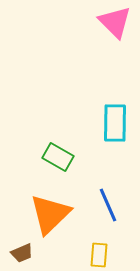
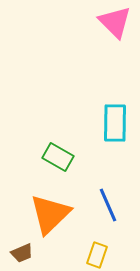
yellow rectangle: moved 2 px left; rotated 15 degrees clockwise
